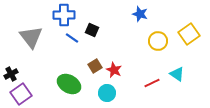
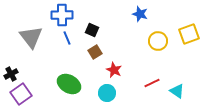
blue cross: moved 2 px left
yellow square: rotated 15 degrees clockwise
blue line: moved 5 px left; rotated 32 degrees clockwise
brown square: moved 14 px up
cyan triangle: moved 17 px down
